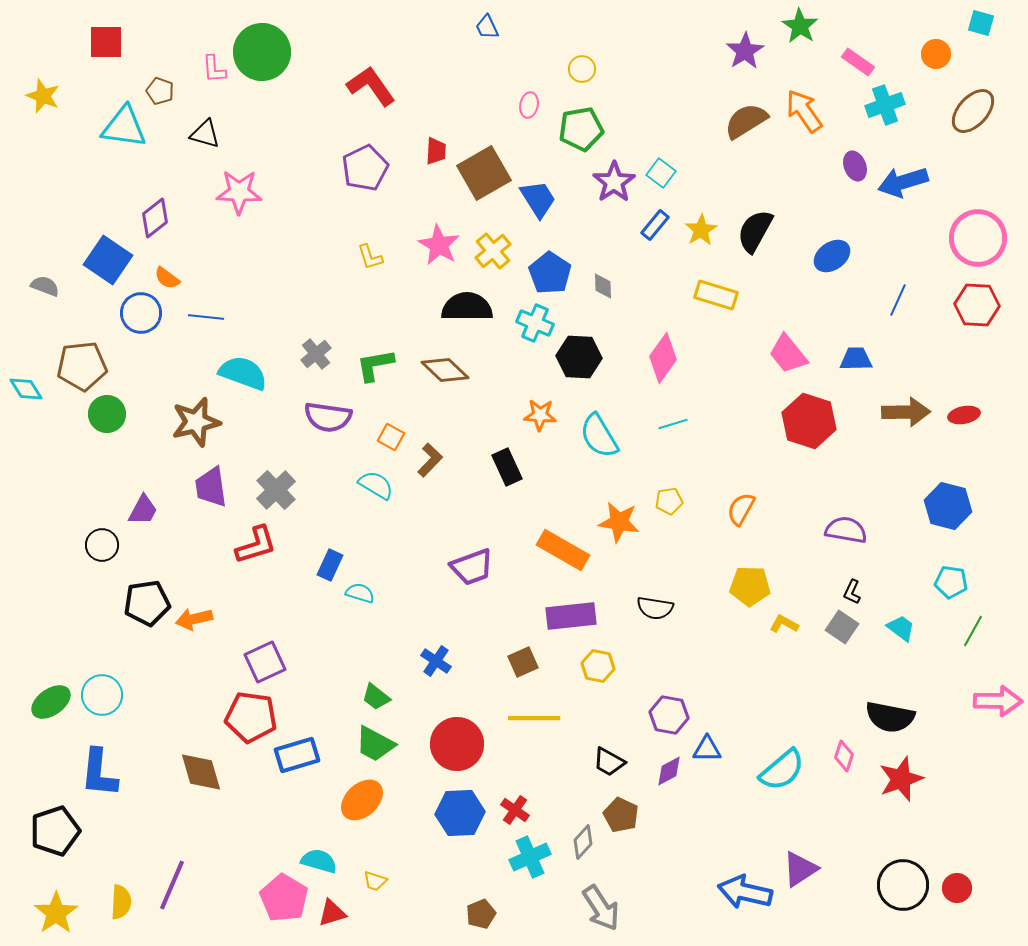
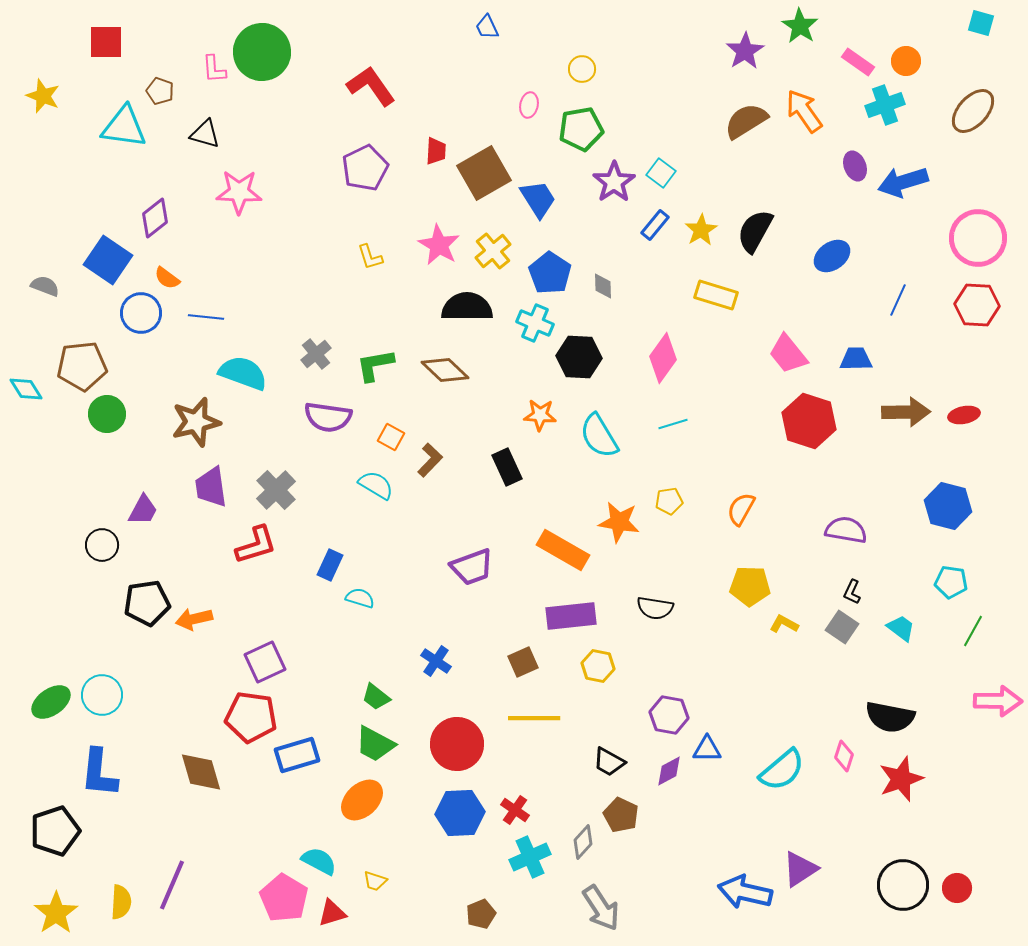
orange circle at (936, 54): moved 30 px left, 7 px down
cyan semicircle at (360, 593): moved 5 px down
cyan semicircle at (319, 861): rotated 12 degrees clockwise
